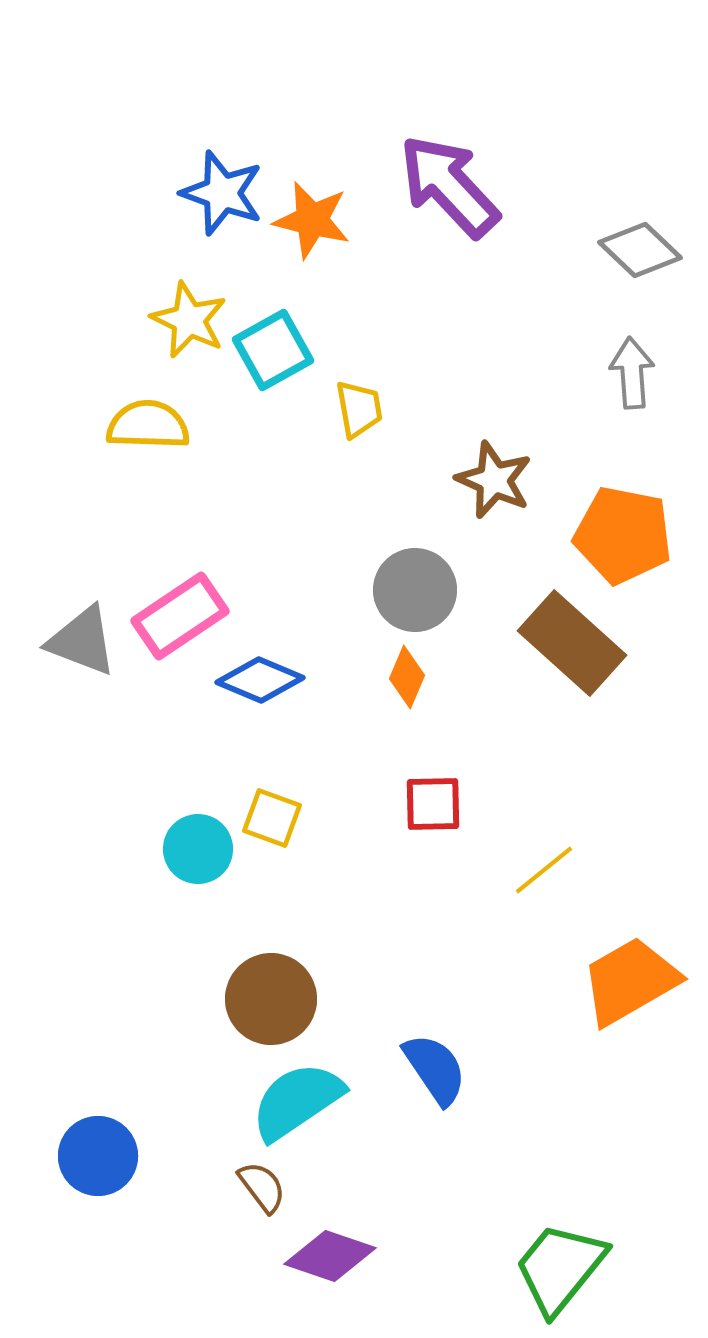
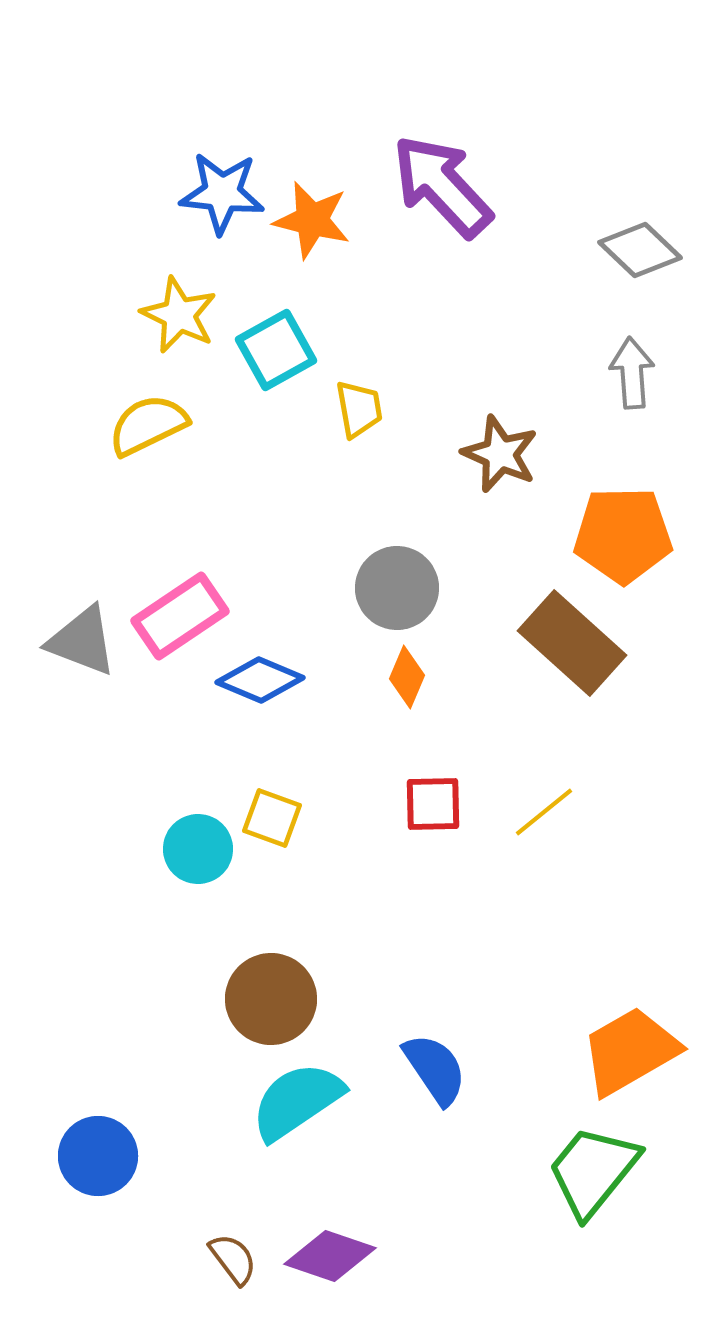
purple arrow: moved 7 px left
blue star: rotated 14 degrees counterclockwise
yellow star: moved 10 px left, 5 px up
cyan square: moved 3 px right
yellow semicircle: rotated 28 degrees counterclockwise
brown star: moved 6 px right, 26 px up
orange pentagon: rotated 12 degrees counterclockwise
gray circle: moved 18 px left, 2 px up
yellow line: moved 58 px up
orange trapezoid: moved 70 px down
brown semicircle: moved 29 px left, 72 px down
green trapezoid: moved 33 px right, 97 px up
